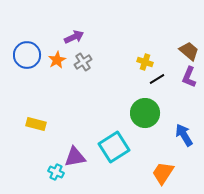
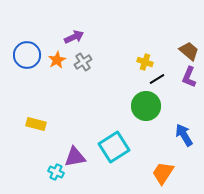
green circle: moved 1 px right, 7 px up
